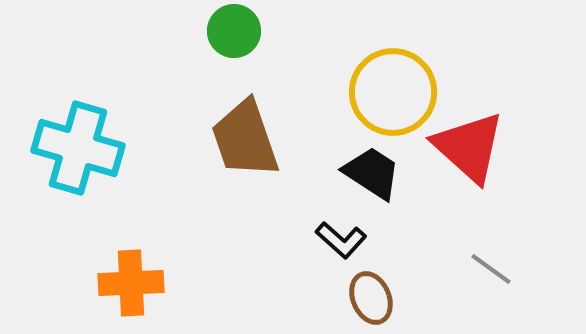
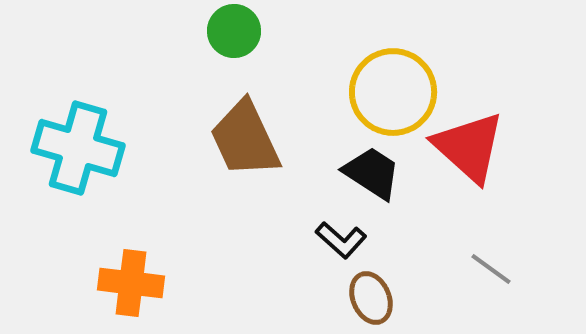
brown trapezoid: rotated 6 degrees counterclockwise
orange cross: rotated 10 degrees clockwise
